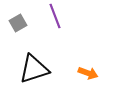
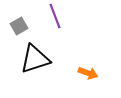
gray square: moved 1 px right, 3 px down
black triangle: moved 1 px right, 10 px up
